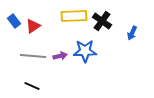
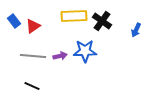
blue arrow: moved 4 px right, 3 px up
